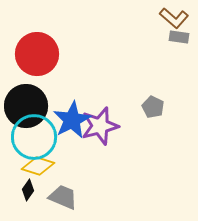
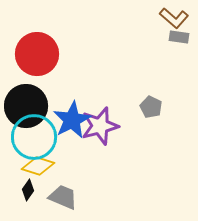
gray pentagon: moved 2 px left
